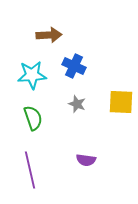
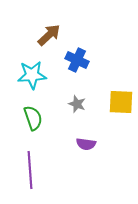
brown arrow: rotated 40 degrees counterclockwise
blue cross: moved 3 px right, 6 px up
purple semicircle: moved 16 px up
purple line: rotated 9 degrees clockwise
